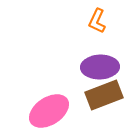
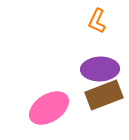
purple ellipse: moved 2 px down
pink ellipse: moved 3 px up
